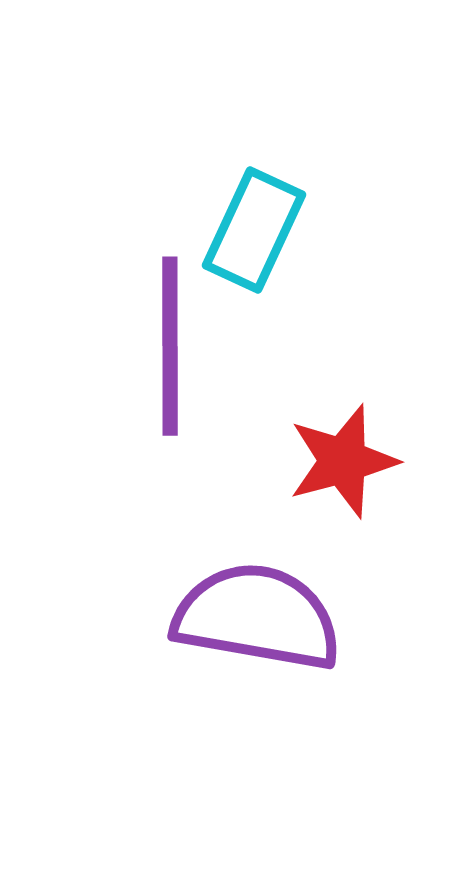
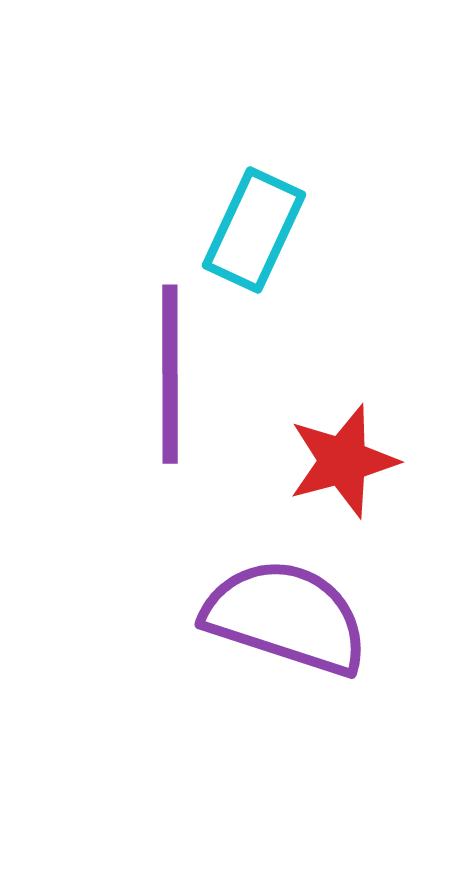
purple line: moved 28 px down
purple semicircle: moved 29 px right; rotated 8 degrees clockwise
